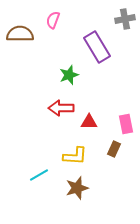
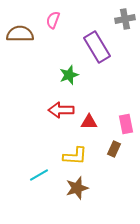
red arrow: moved 2 px down
